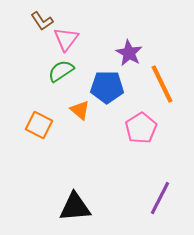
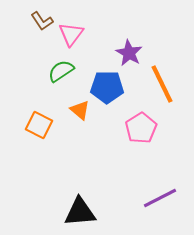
pink triangle: moved 5 px right, 5 px up
purple line: rotated 36 degrees clockwise
black triangle: moved 5 px right, 5 px down
